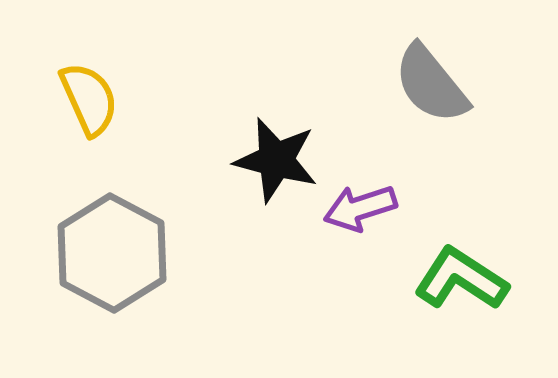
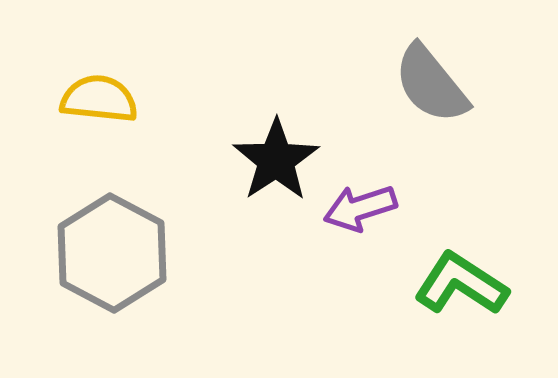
yellow semicircle: moved 10 px right; rotated 60 degrees counterclockwise
black star: rotated 24 degrees clockwise
green L-shape: moved 5 px down
